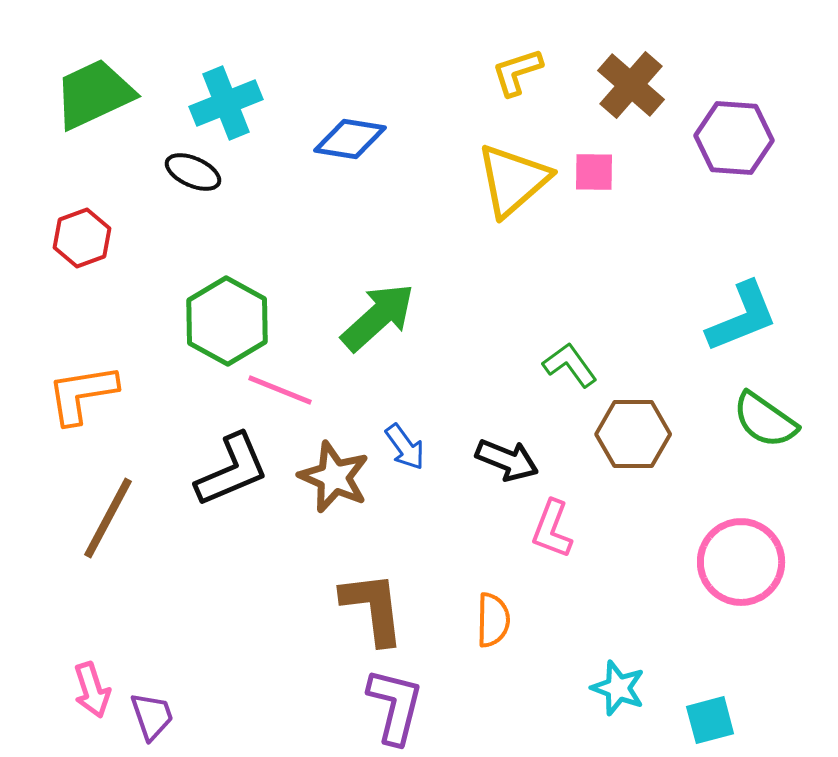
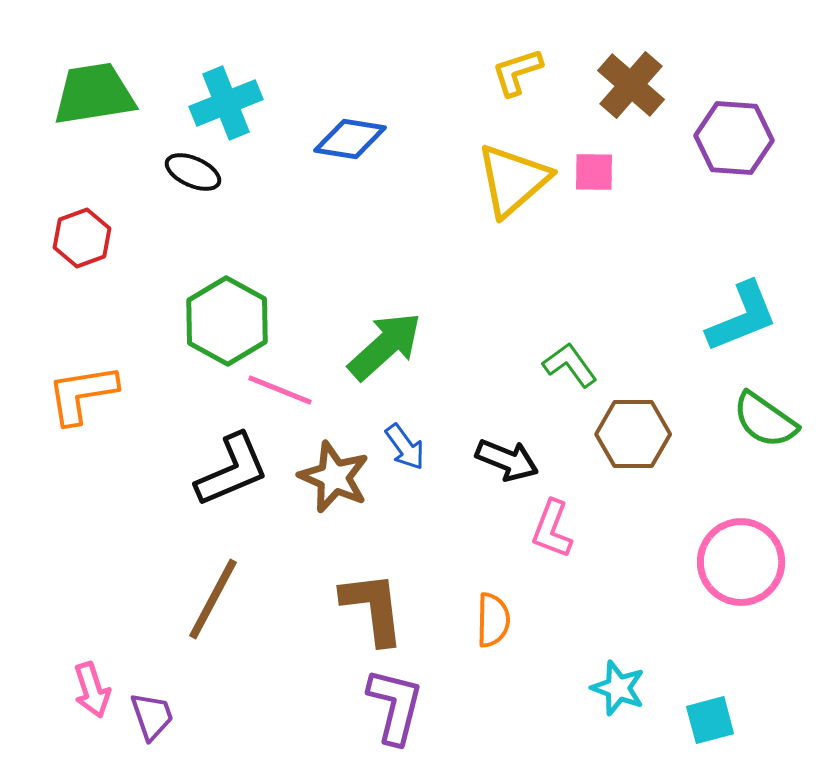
green trapezoid: rotated 16 degrees clockwise
green arrow: moved 7 px right, 29 px down
brown line: moved 105 px right, 81 px down
